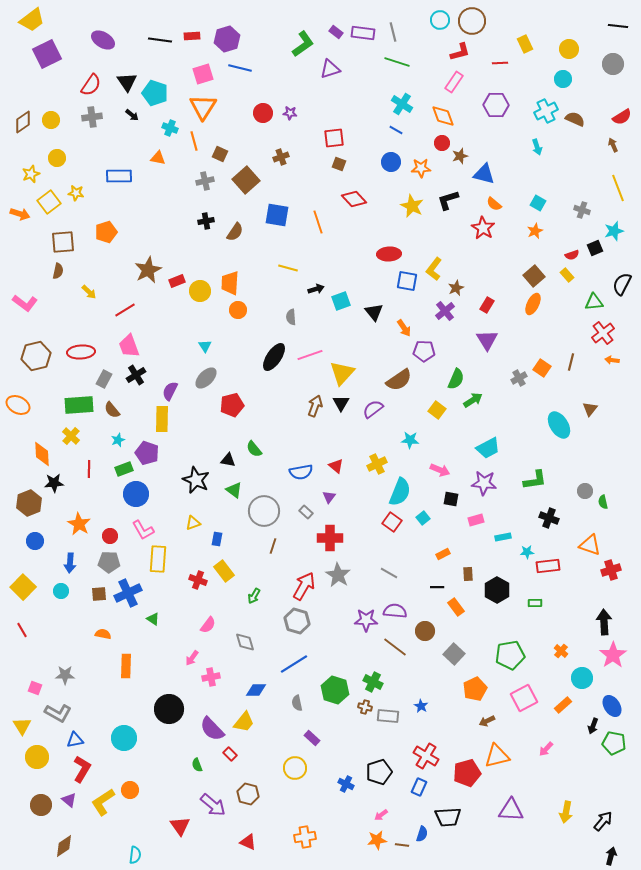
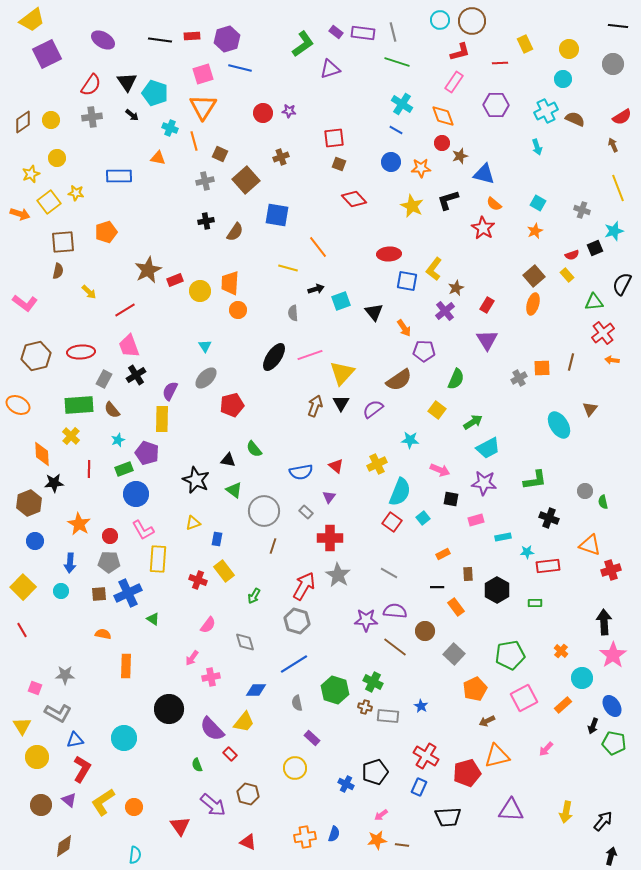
purple star at (290, 113): moved 1 px left, 2 px up
orange line at (318, 222): moved 25 px down; rotated 20 degrees counterclockwise
red rectangle at (177, 281): moved 2 px left, 1 px up
orange ellipse at (533, 304): rotated 10 degrees counterclockwise
gray semicircle at (291, 317): moved 2 px right, 4 px up
orange square at (542, 368): rotated 36 degrees counterclockwise
green arrow at (473, 400): moved 22 px down
black pentagon at (379, 772): moved 4 px left
orange circle at (130, 790): moved 4 px right, 17 px down
blue semicircle at (422, 834): moved 88 px left
